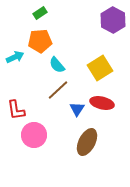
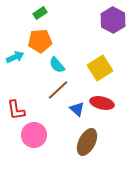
blue triangle: rotated 21 degrees counterclockwise
